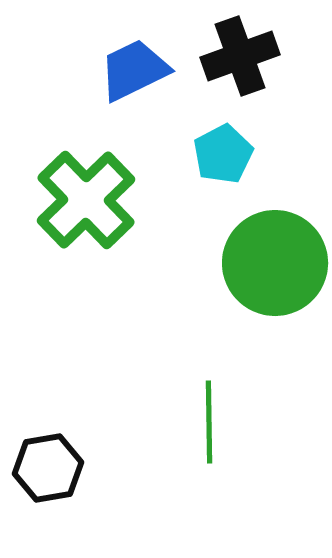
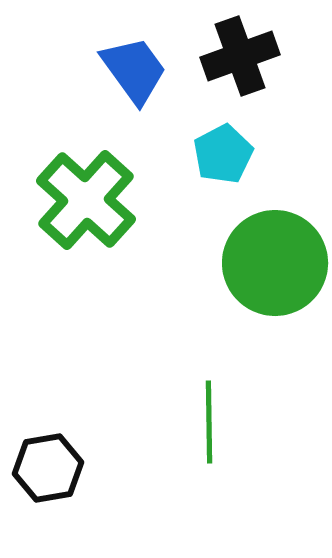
blue trapezoid: rotated 80 degrees clockwise
green cross: rotated 4 degrees counterclockwise
